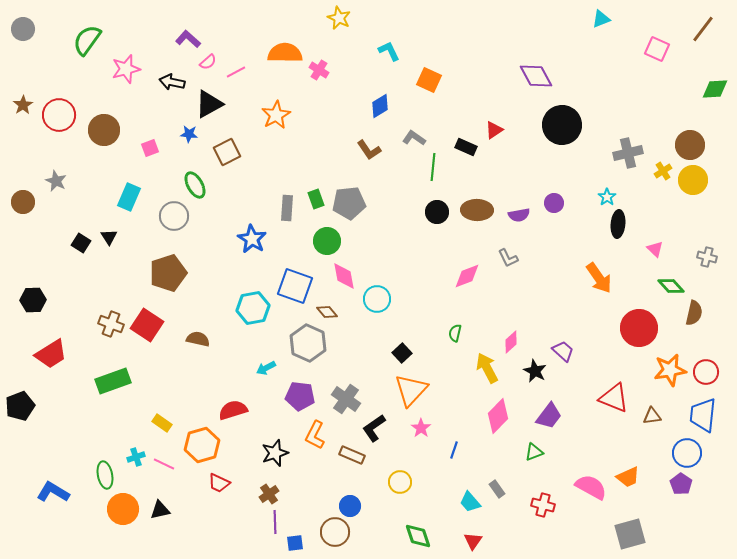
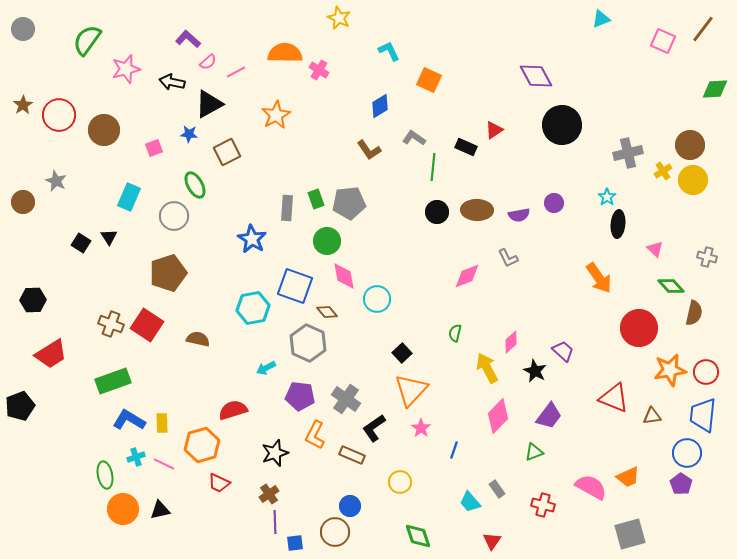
pink square at (657, 49): moved 6 px right, 8 px up
pink square at (150, 148): moved 4 px right
yellow rectangle at (162, 423): rotated 54 degrees clockwise
blue L-shape at (53, 492): moved 76 px right, 72 px up
red triangle at (473, 541): moved 19 px right
